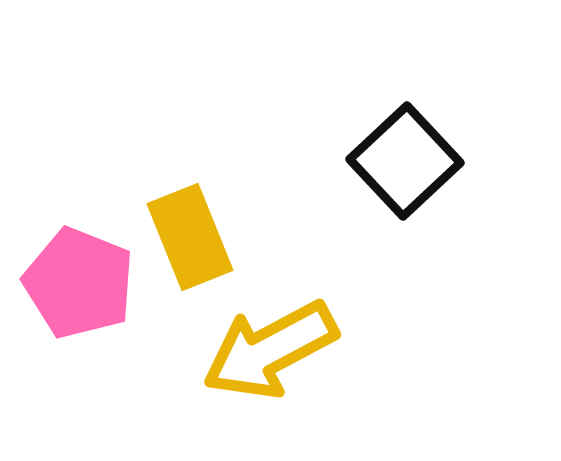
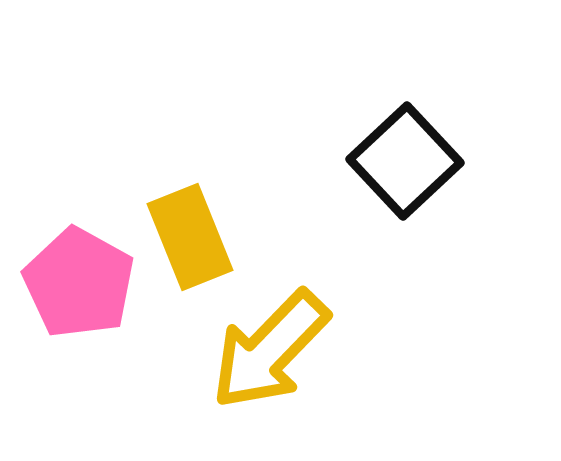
pink pentagon: rotated 7 degrees clockwise
yellow arrow: rotated 18 degrees counterclockwise
